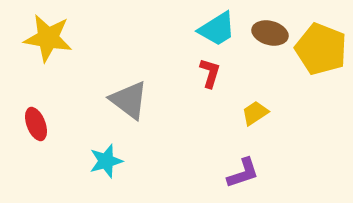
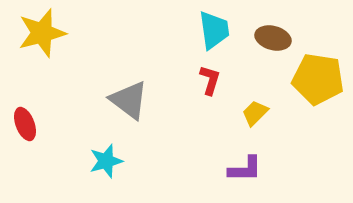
cyan trapezoid: moved 3 px left, 1 px down; rotated 66 degrees counterclockwise
brown ellipse: moved 3 px right, 5 px down
yellow star: moved 6 px left, 5 px up; rotated 24 degrees counterclockwise
yellow pentagon: moved 3 px left, 30 px down; rotated 12 degrees counterclockwise
red L-shape: moved 7 px down
yellow trapezoid: rotated 12 degrees counterclockwise
red ellipse: moved 11 px left
purple L-shape: moved 2 px right, 4 px up; rotated 18 degrees clockwise
